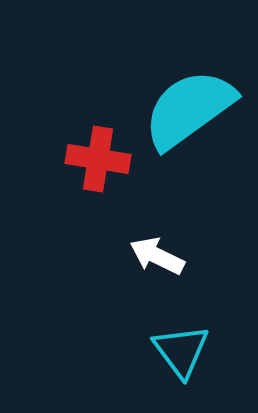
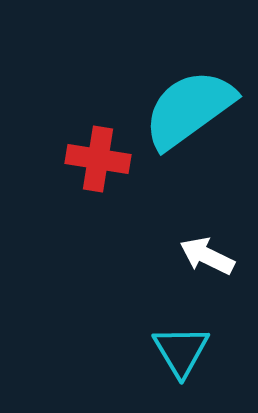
white arrow: moved 50 px right
cyan triangle: rotated 6 degrees clockwise
